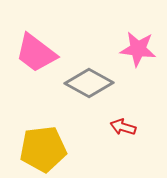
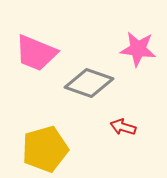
pink trapezoid: rotated 15 degrees counterclockwise
gray diamond: rotated 9 degrees counterclockwise
yellow pentagon: moved 2 px right; rotated 9 degrees counterclockwise
